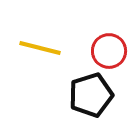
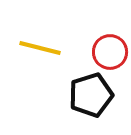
red circle: moved 1 px right, 1 px down
